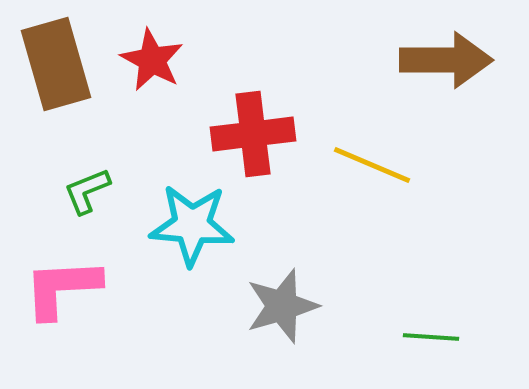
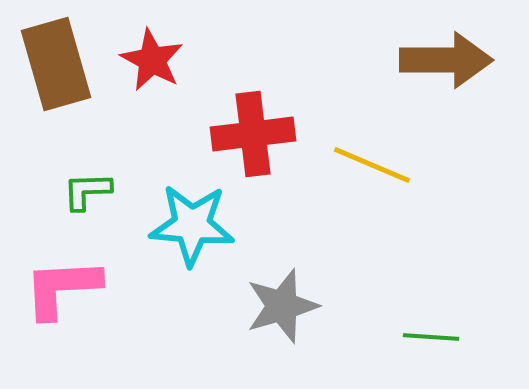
green L-shape: rotated 20 degrees clockwise
